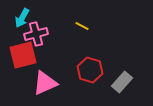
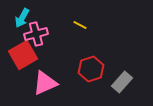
yellow line: moved 2 px left, 1 px up
red square: rotated 16 degrees counterclockwise
red hexagon: moved 1 px right, 1 px up; rotated 25 degrees clockwise
